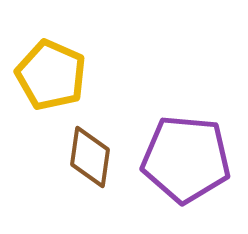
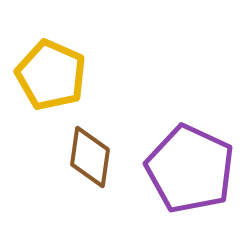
purple pentagon: moved 4 px right, 10 px down; rotated 20 degrees clockwise
